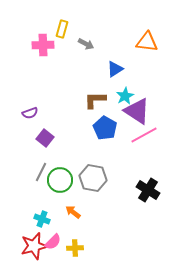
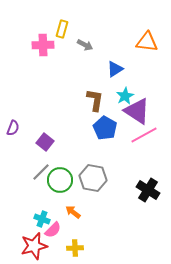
gray arrow: moved 1 px left, 1 px down
brown L-shape: rotated 100 degrees clockwise
purple semicircle: moved 17 px left, 15 px down; rotated 49 degrees counterclockwise
purple square: moved 4 px down
gray line: rotated 18 degrees clockwise
pink semicircle: moved 12 px up
